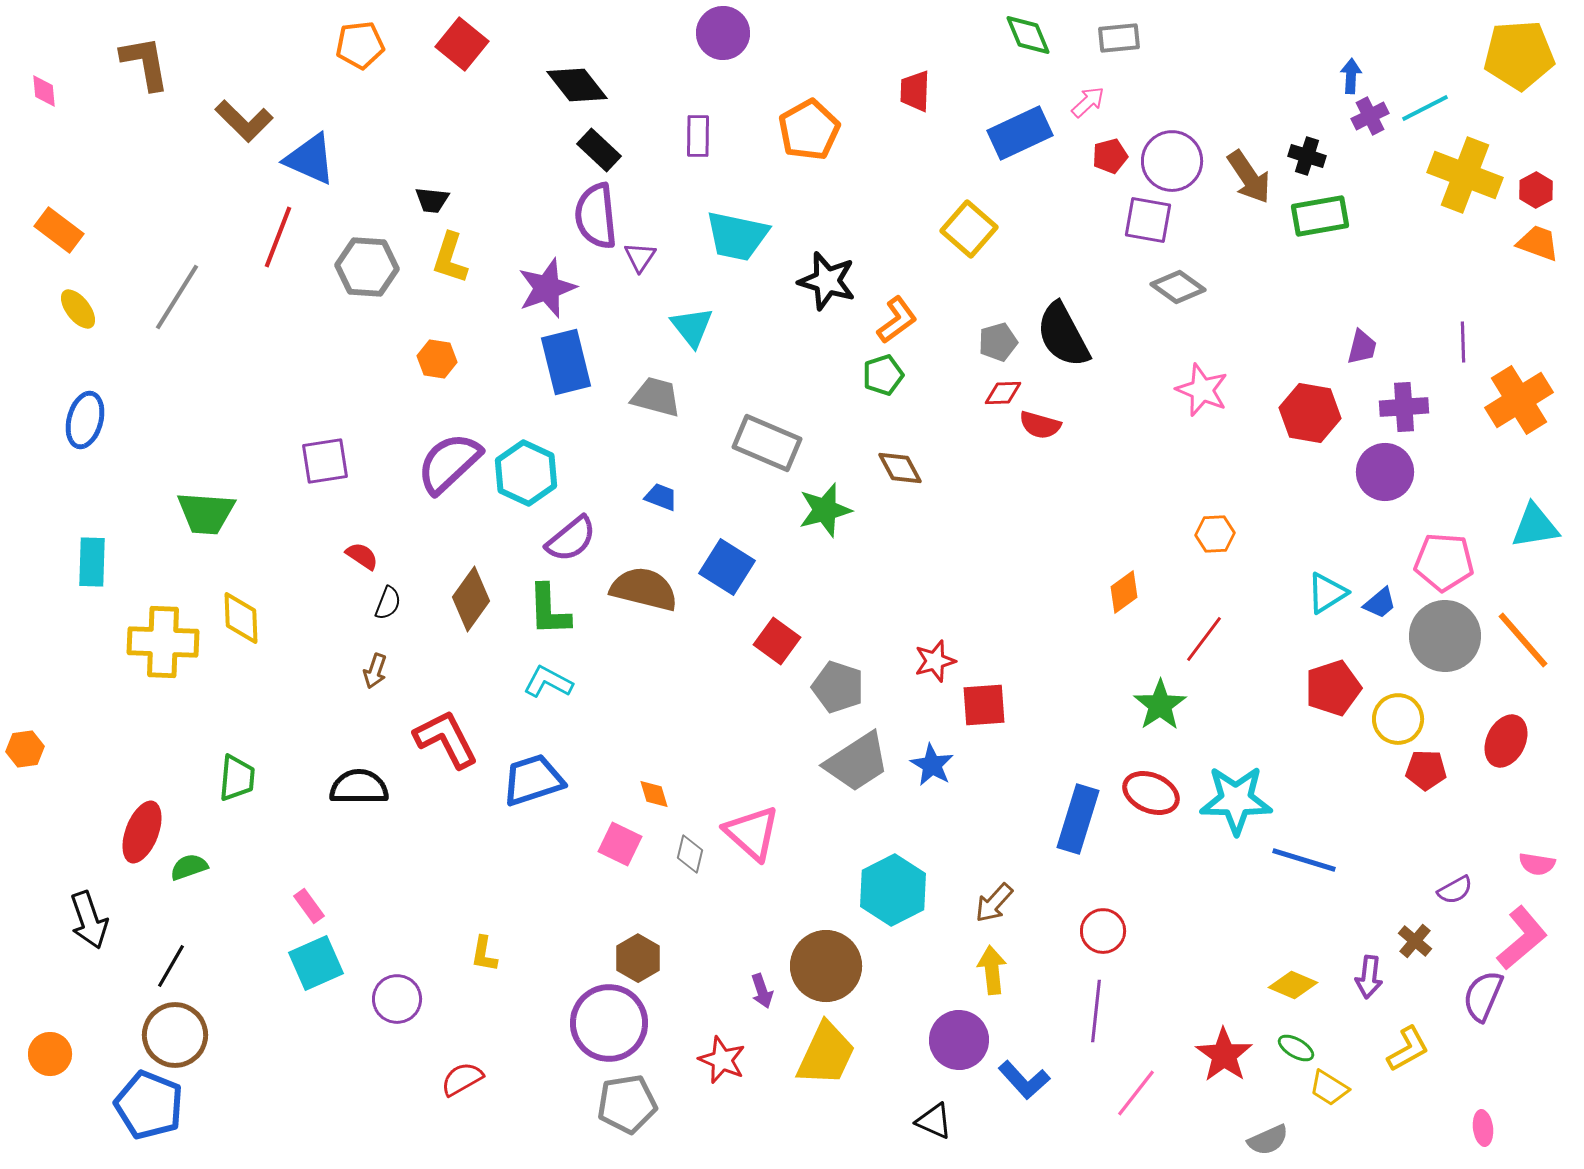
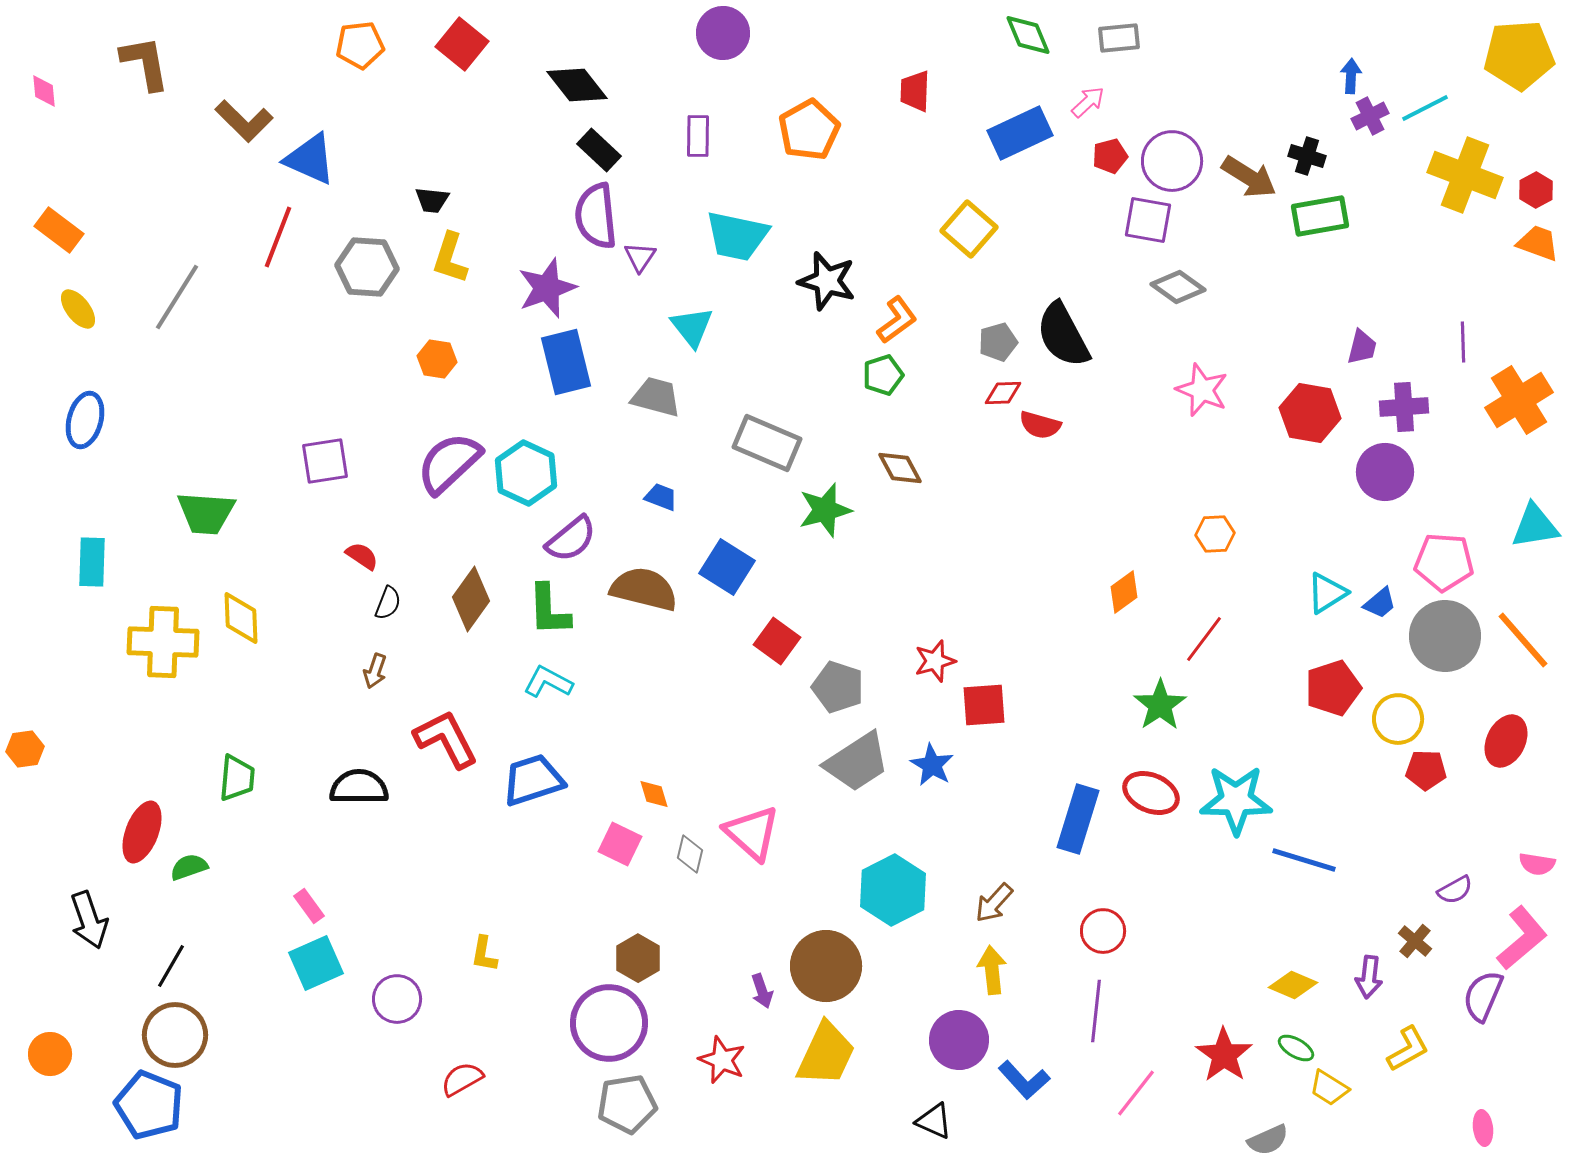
brown arrow at (1249, 177): rotated 24 degrees counterclockwise
